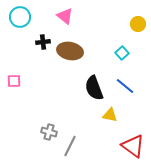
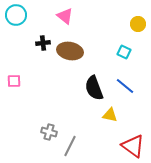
cyan circle: moved 4 px left, 2 px up
black cross: moved 1 px down
cyan square: moved 2 px right, 1 px up; rotated 24 degrees counterclockwise
